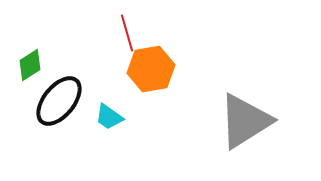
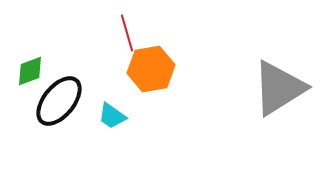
green diamond: moved 6 px down; rotated 12 degrees clockwise
cyan trapezoid: moved 3 px right, 1 px up
gray triangle: moved 34 px right, 33 px up
